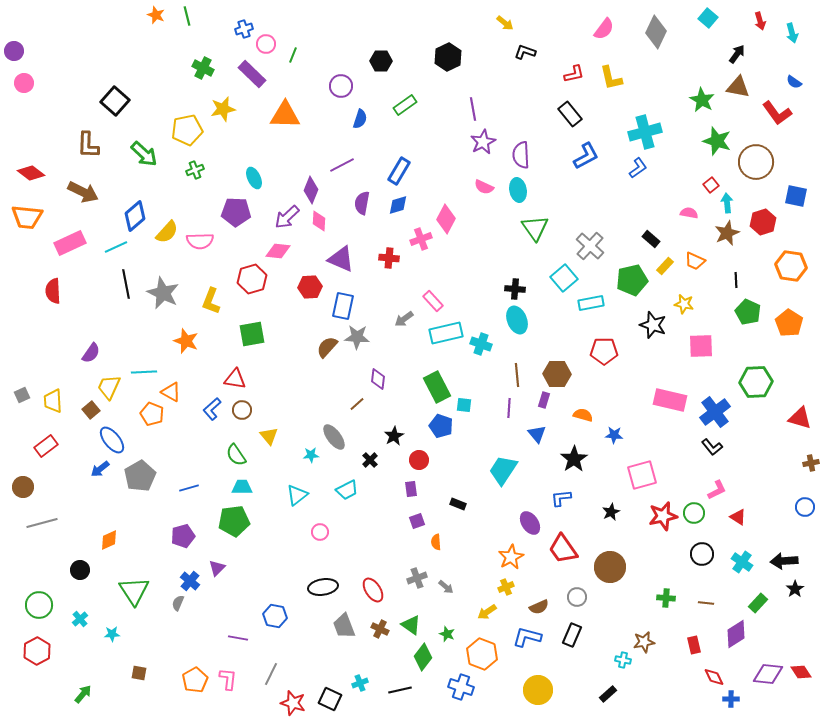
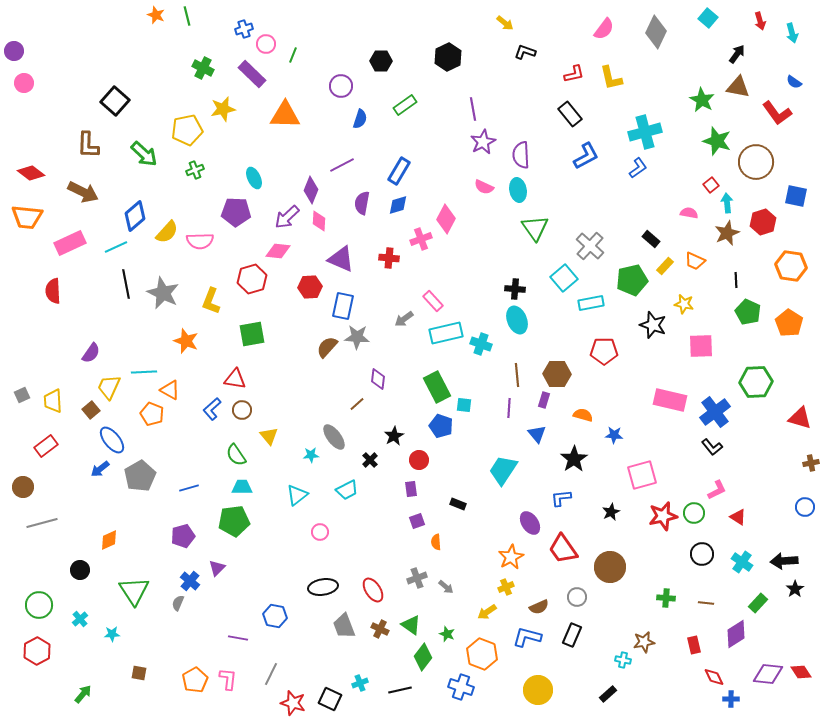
orange triangle at (171, 392): moved 1 px left, 2 px up
